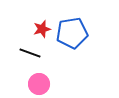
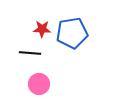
red star: rotated 18 degrees clockwise
black line: rotated 15 degrees counterclockwise
